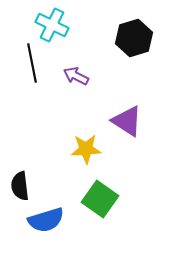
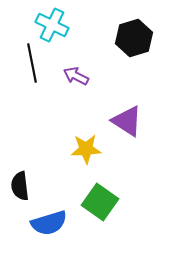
green square: moved 3 px down
blue semicircle: moved 3 px right, 3 px down
